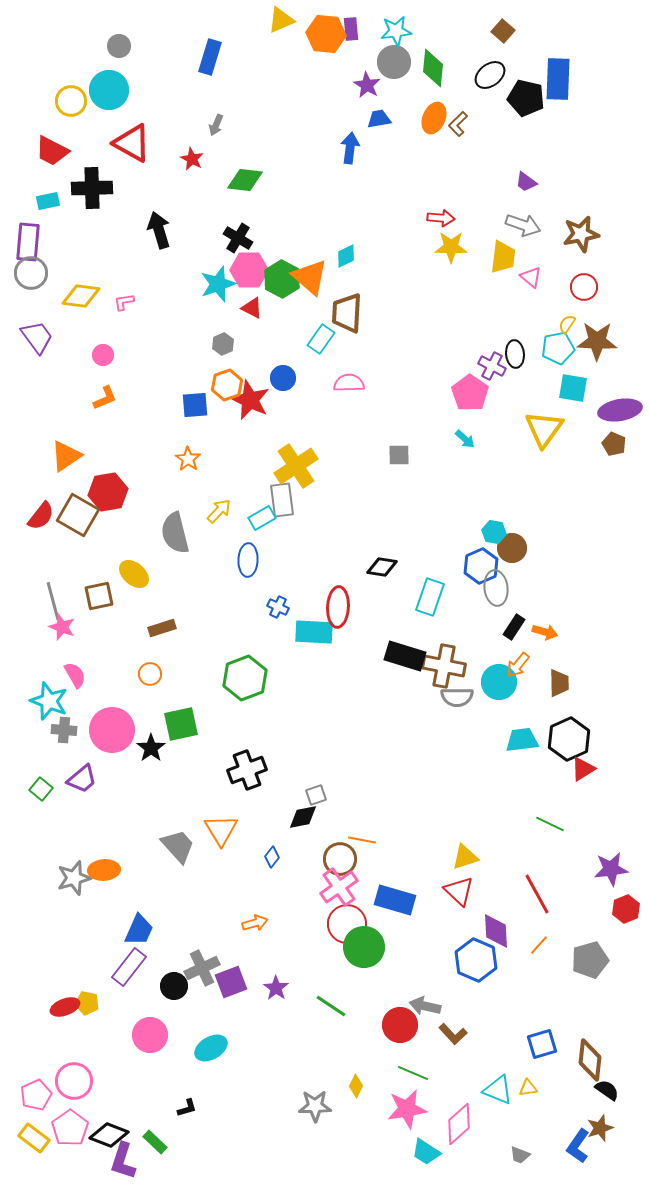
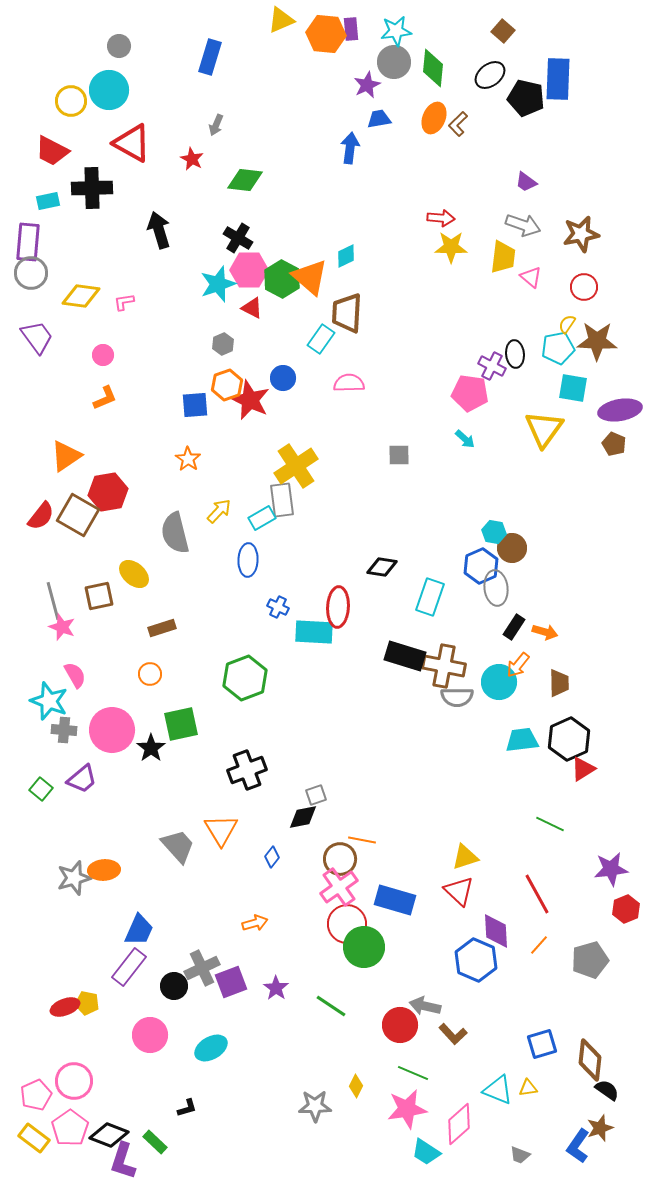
purple star at (367, 85): rotated 16 degrees clockwise
pink pentagon at (470, 393): rotated 27 degrees counterclockwise
